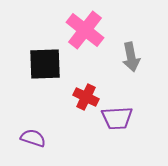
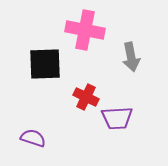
pink cross: rotated 27 degrees counterclockwise
